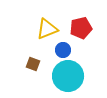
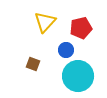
yellow triangle: moved 2 px left, 7 px up; rotated 25 degrees counterclockwise
blue circle: moved 3 px right
cyan circle: moved 10 px right
